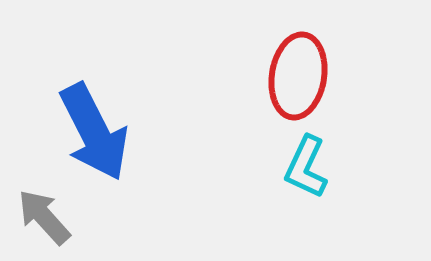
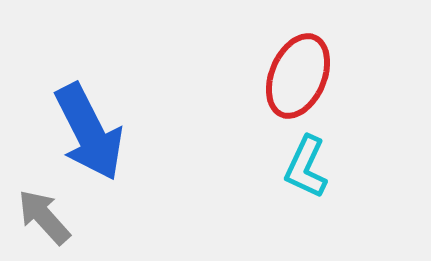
red ellipse: rotated 14 degrees clockwise
blue arrow: moved 5 px left
